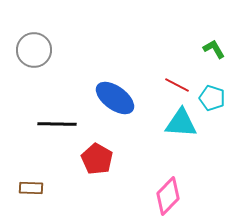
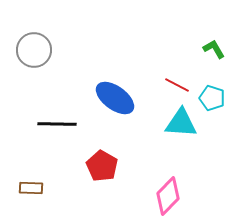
red pentagon: moved 5 px right, 7 px down
